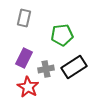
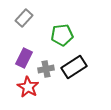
gray rectangle: rotated 30 degrees clockwise
